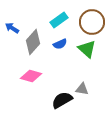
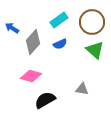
green triangle: moved 8 px right, 1 px down
black semicircle: moved 17 px left
